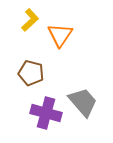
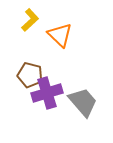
orange triangle: rotated 20 degrees counterclockwise
brown pentagon: moved 1 px left, 2 px down
purple cross: moved 1 px right, 20 px up; rotated 32 degrees counterclockwise
